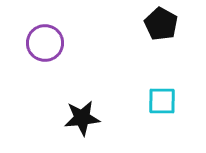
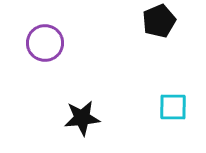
black pentagon: moved 2 px left, 3 px up; rotated 20 degrees clockwise
cyan square: moved 11 px right, 6 px down
